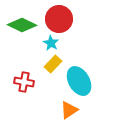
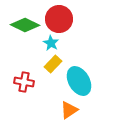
green diamond: moved 3 px right
